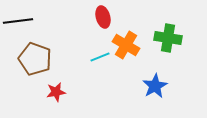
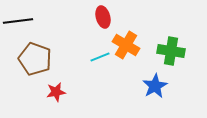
green cross: moved 3 px right, 13 px down
